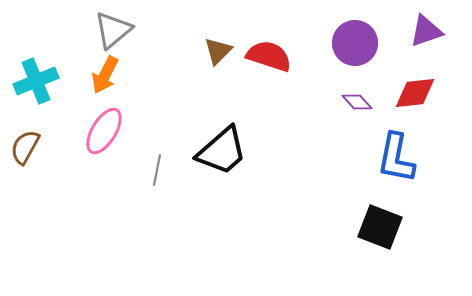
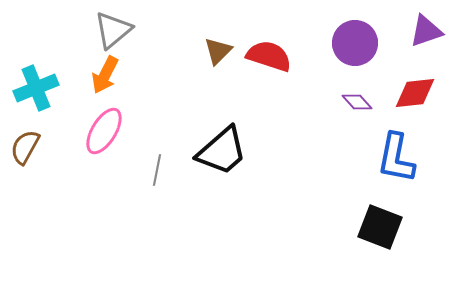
cyan cross: moved 7 px down
